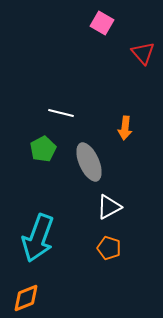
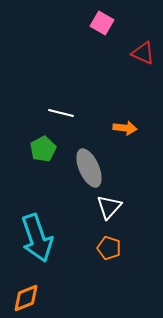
red triangle: rotated 25 degrees counterclockwise
orange arrow: rotated 90 degrees counterclockwise
gray ellipse: moved 6 px down
white triangle: rotated 20 degrees counterclockwise
cyan arrow: moved 1 px left; rotated 39 degrees counterclockwise
